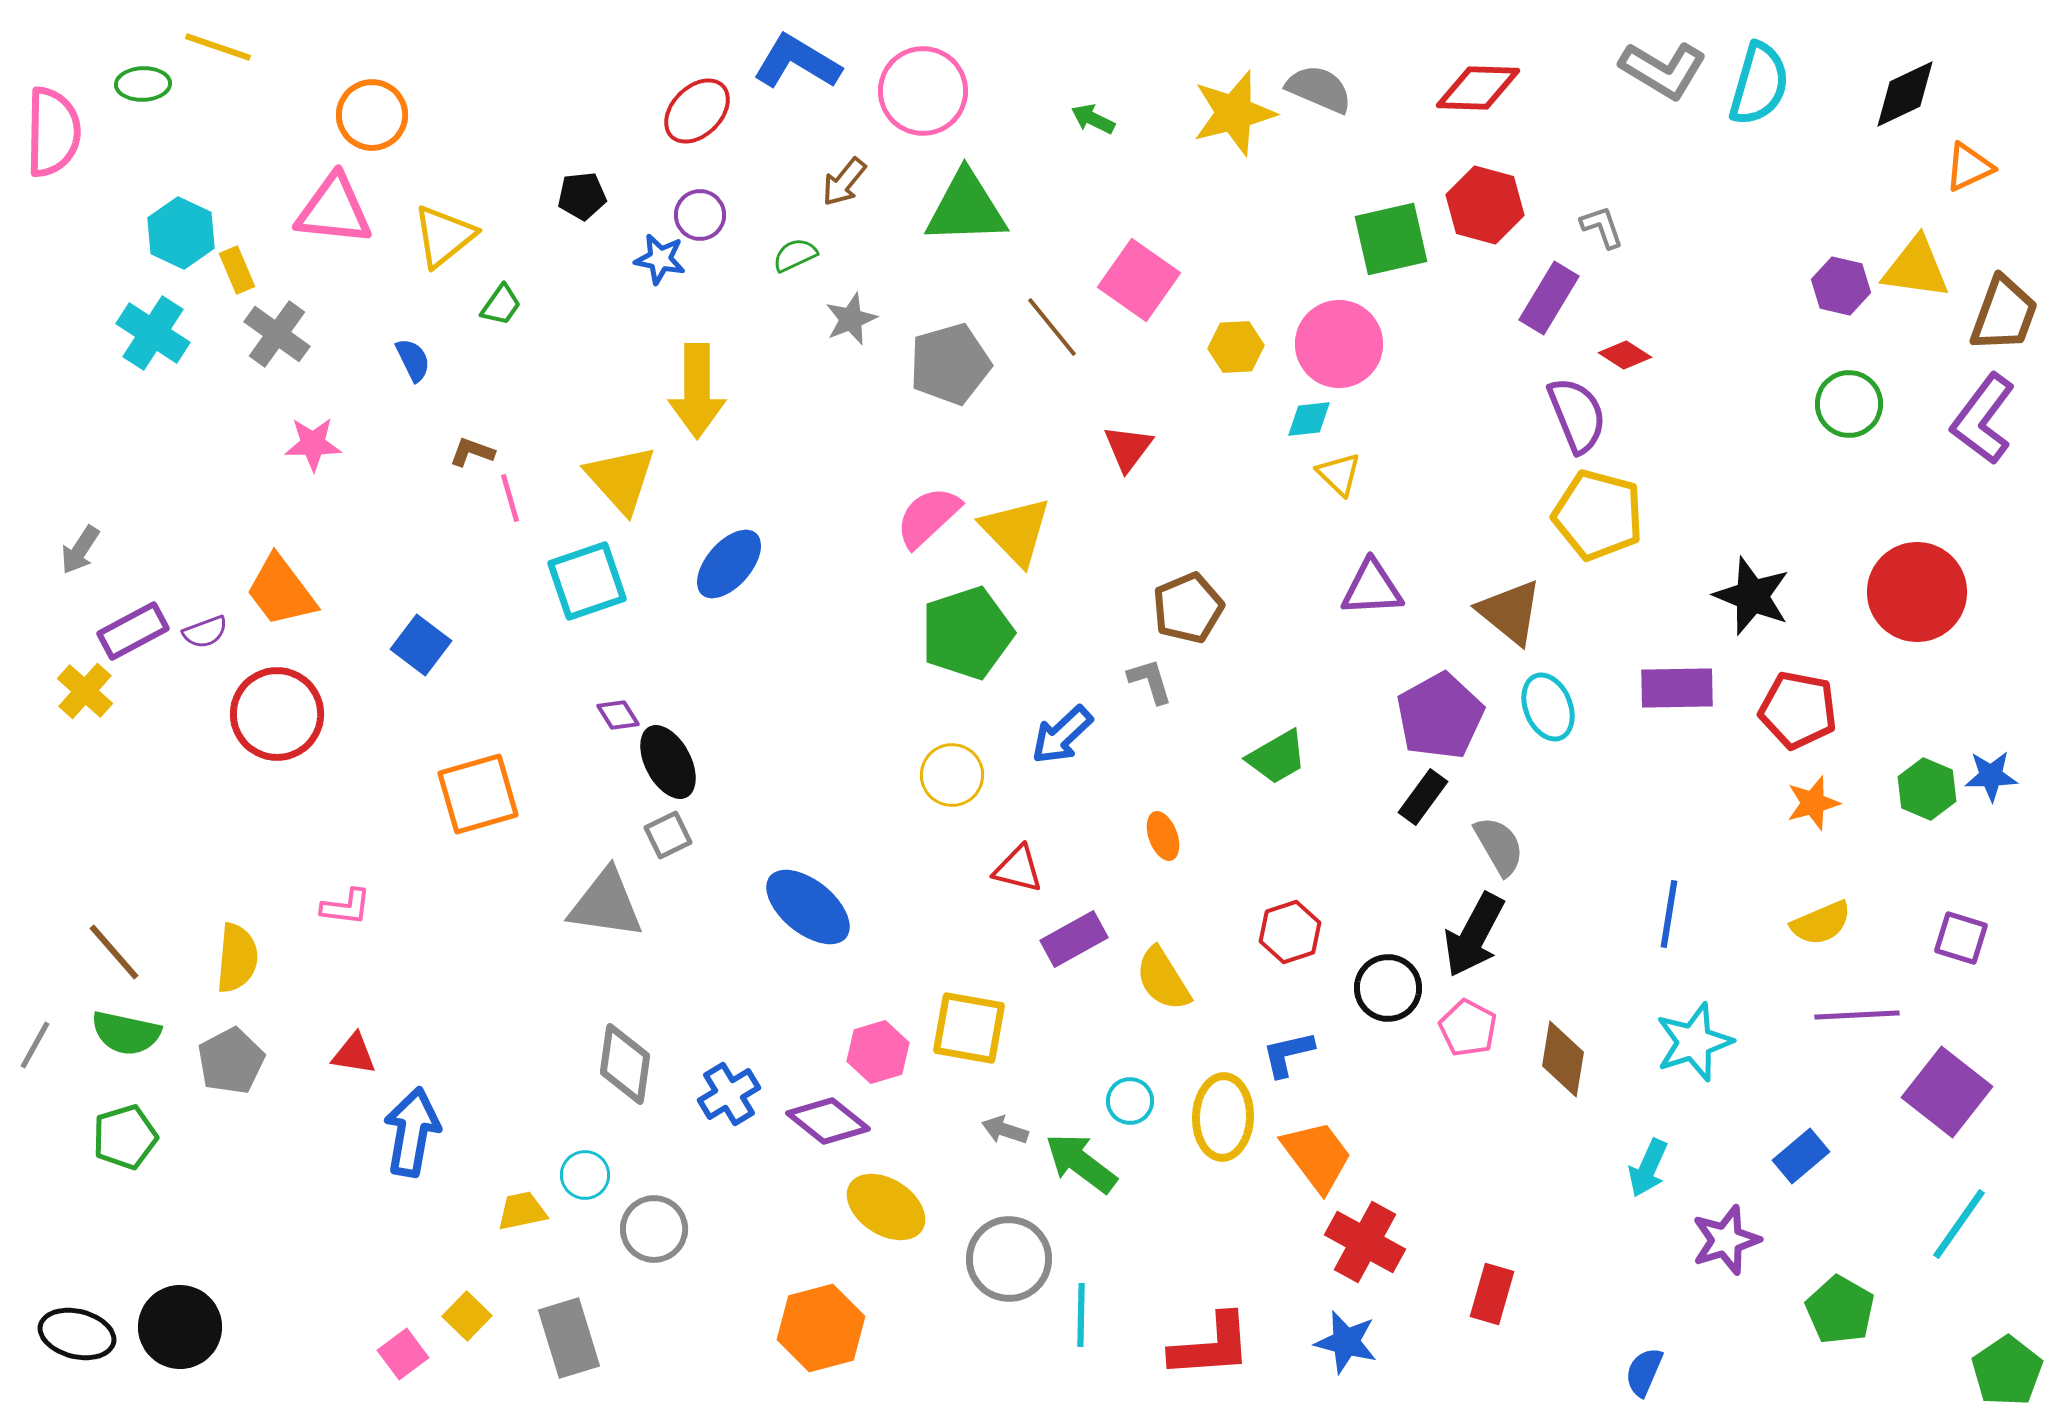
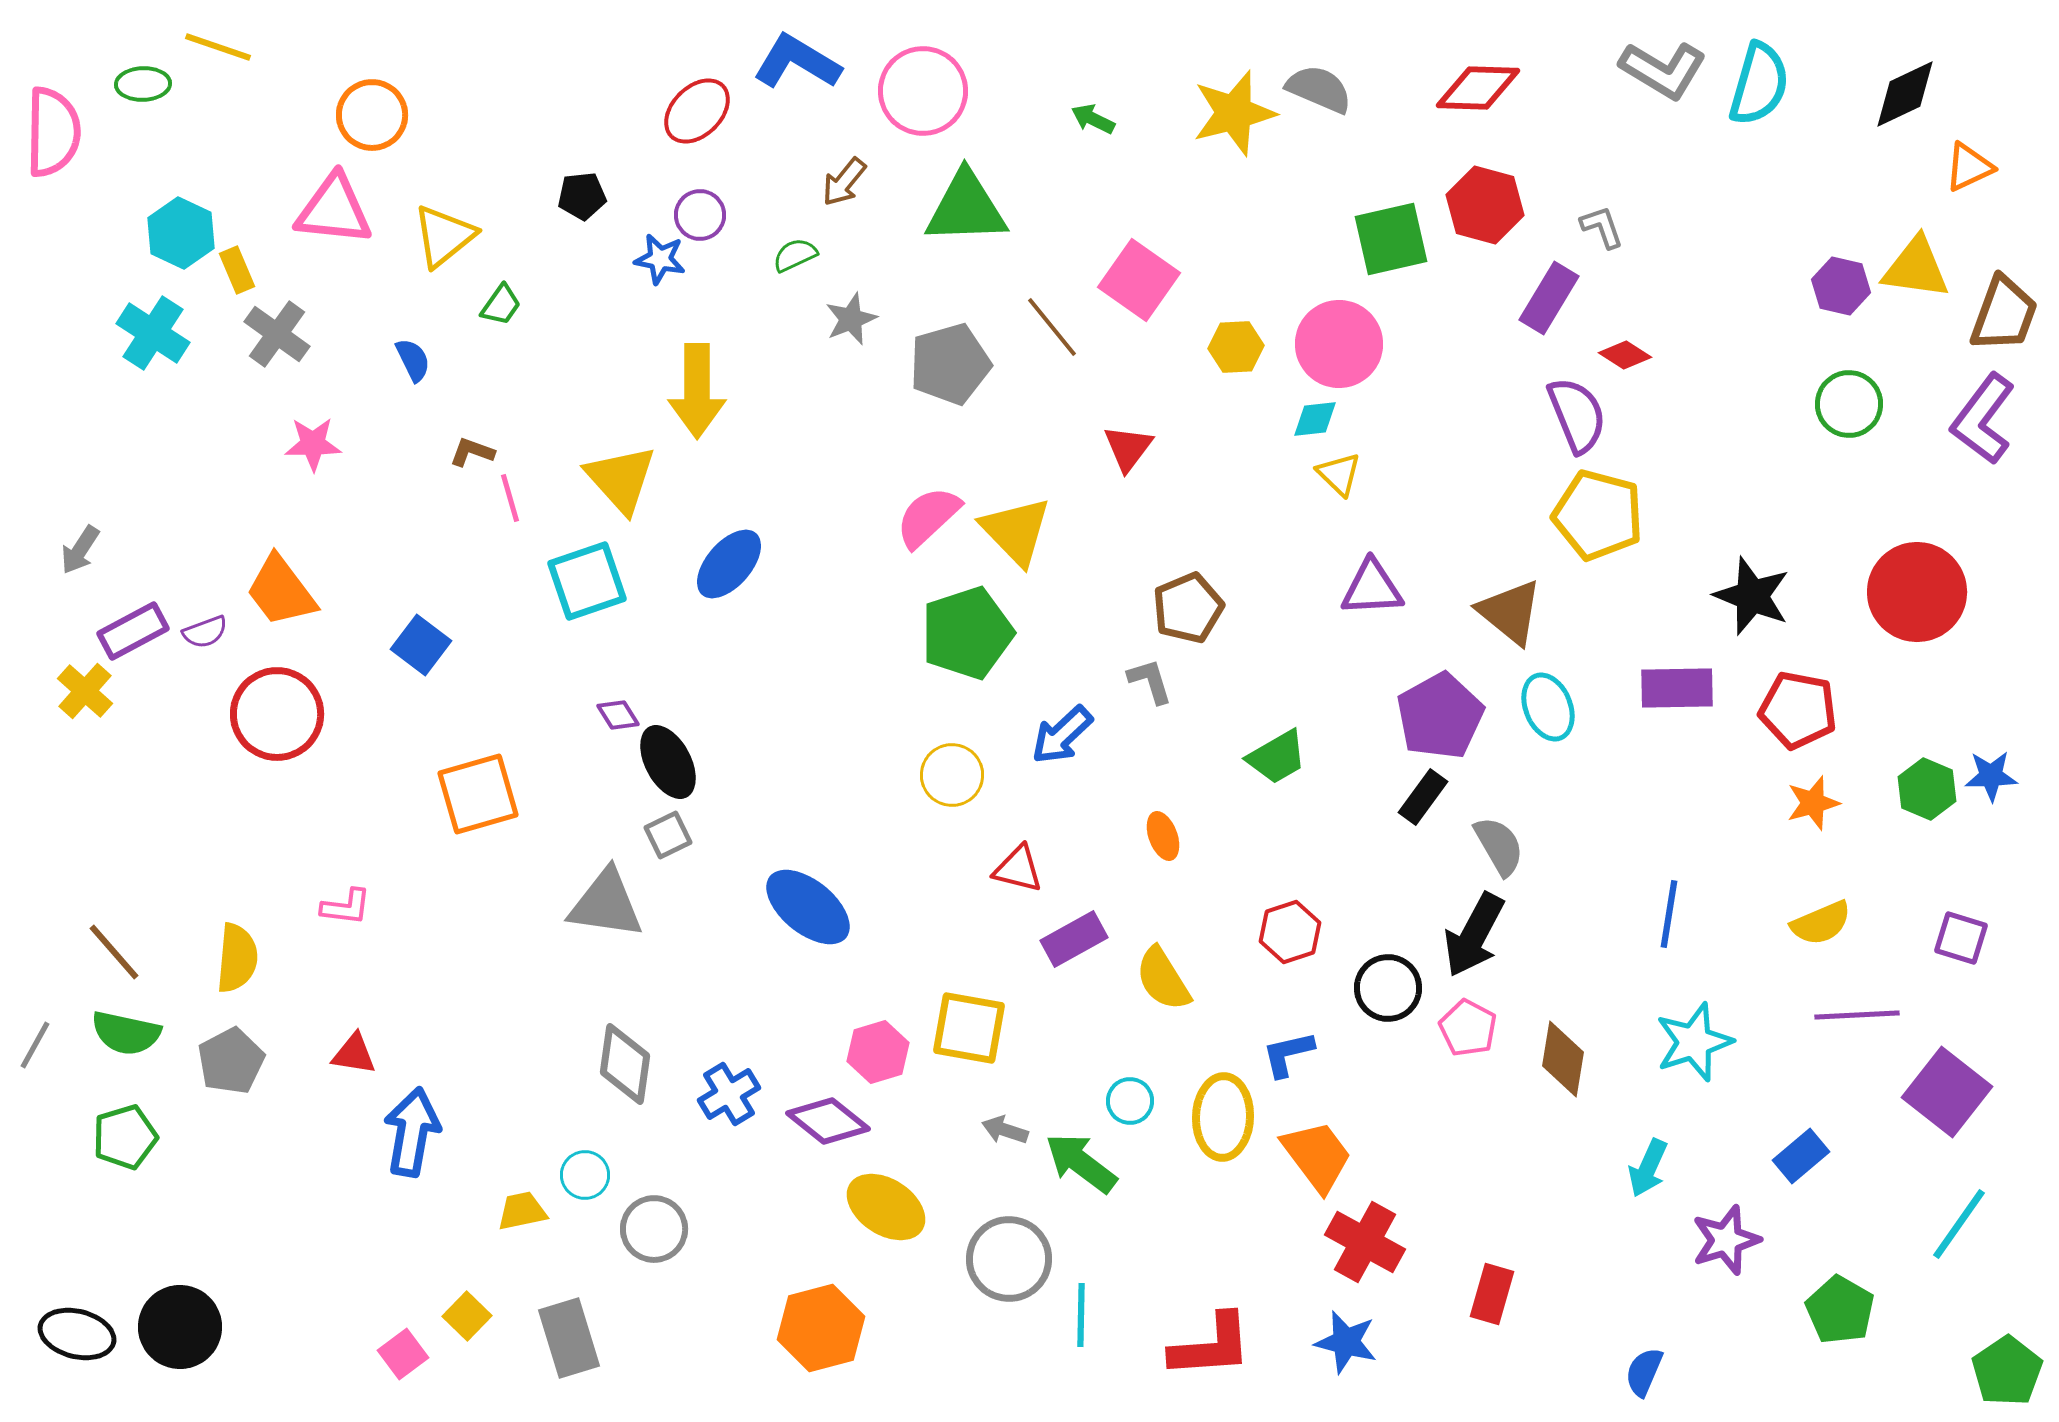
cyan diamond at (1309, 419): moved 6 px right
